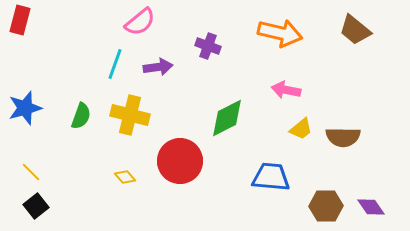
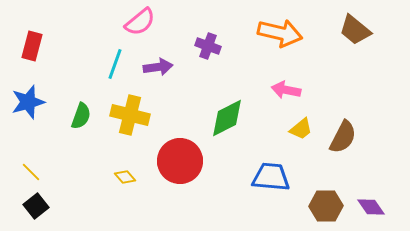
red rectangle: moved 12 px right, 26 px down
blue star: moved 3 px right, 6 px up
brown semicircle: rotated 64 degrees counterclockwise
